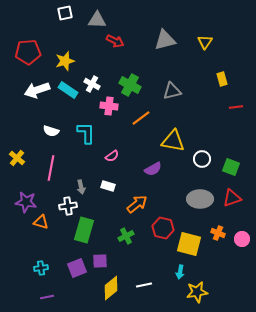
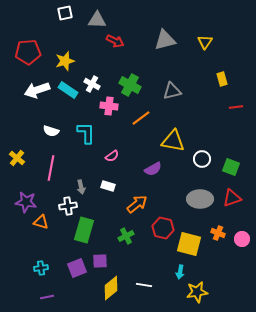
white line at (144, 285): rotated 21 degrees clockwise
